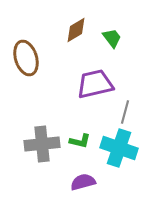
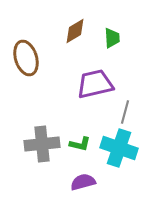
brown diamond: moved 1 px left, 1 px down
green trapezoid: rotated 35 degrees clockwise
green L-shape: moved 3 px down
